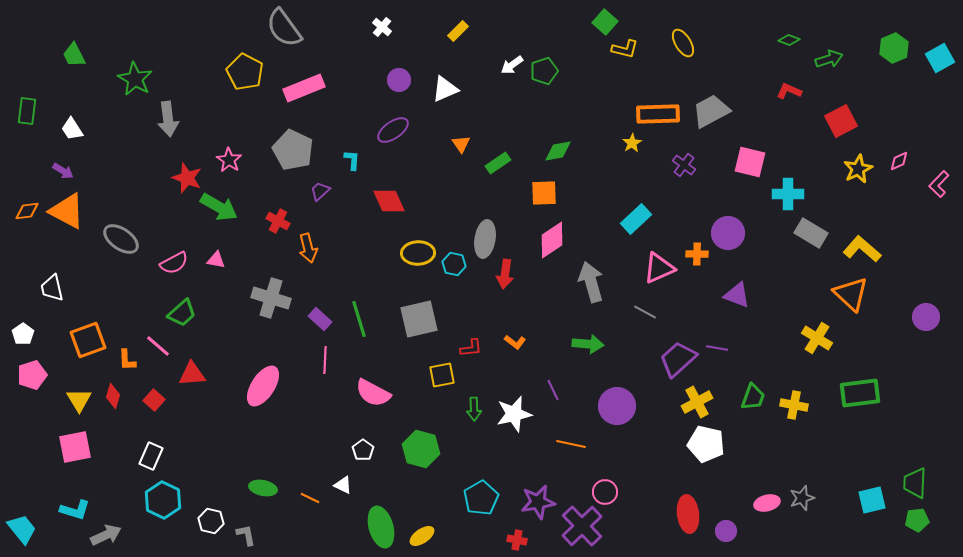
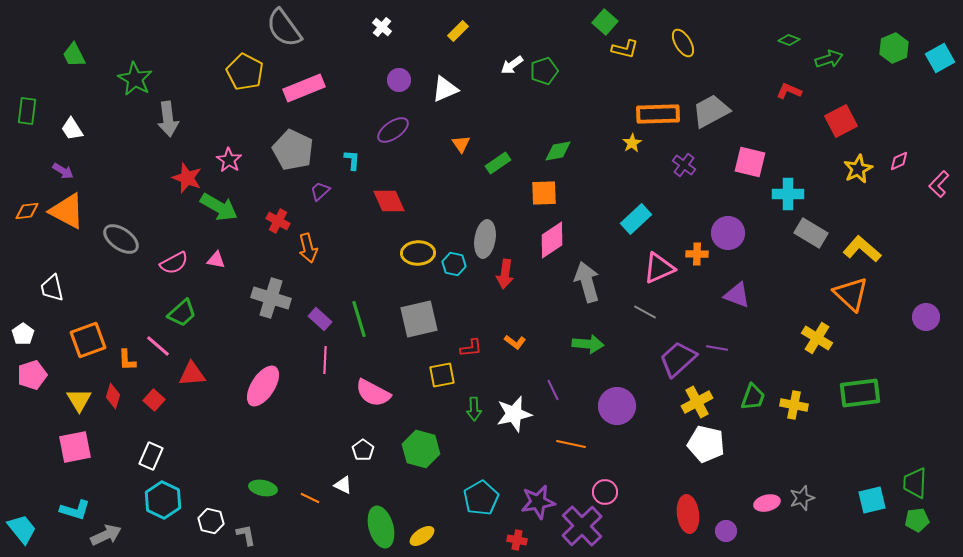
gray arrow at (591, 282): moved 4 px left
